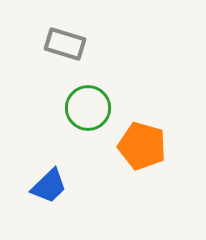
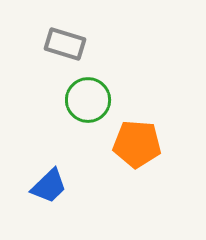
green circle: moved 8 px up
orange pentagon: moved 5 px left, 2 px up; rotated 12 degrees counterclockwise
